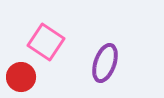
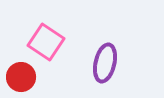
purple ellipse: rotated 6 degrees counterclockwise
